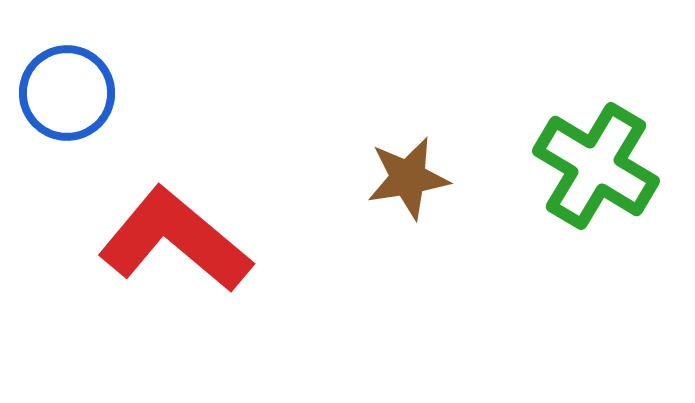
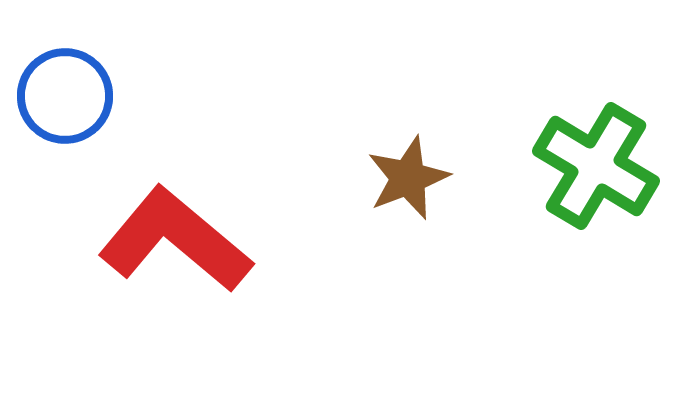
blue circle: moved 2 px left, 3 px down
brown star: rotated 12 degrees counterclockwise
